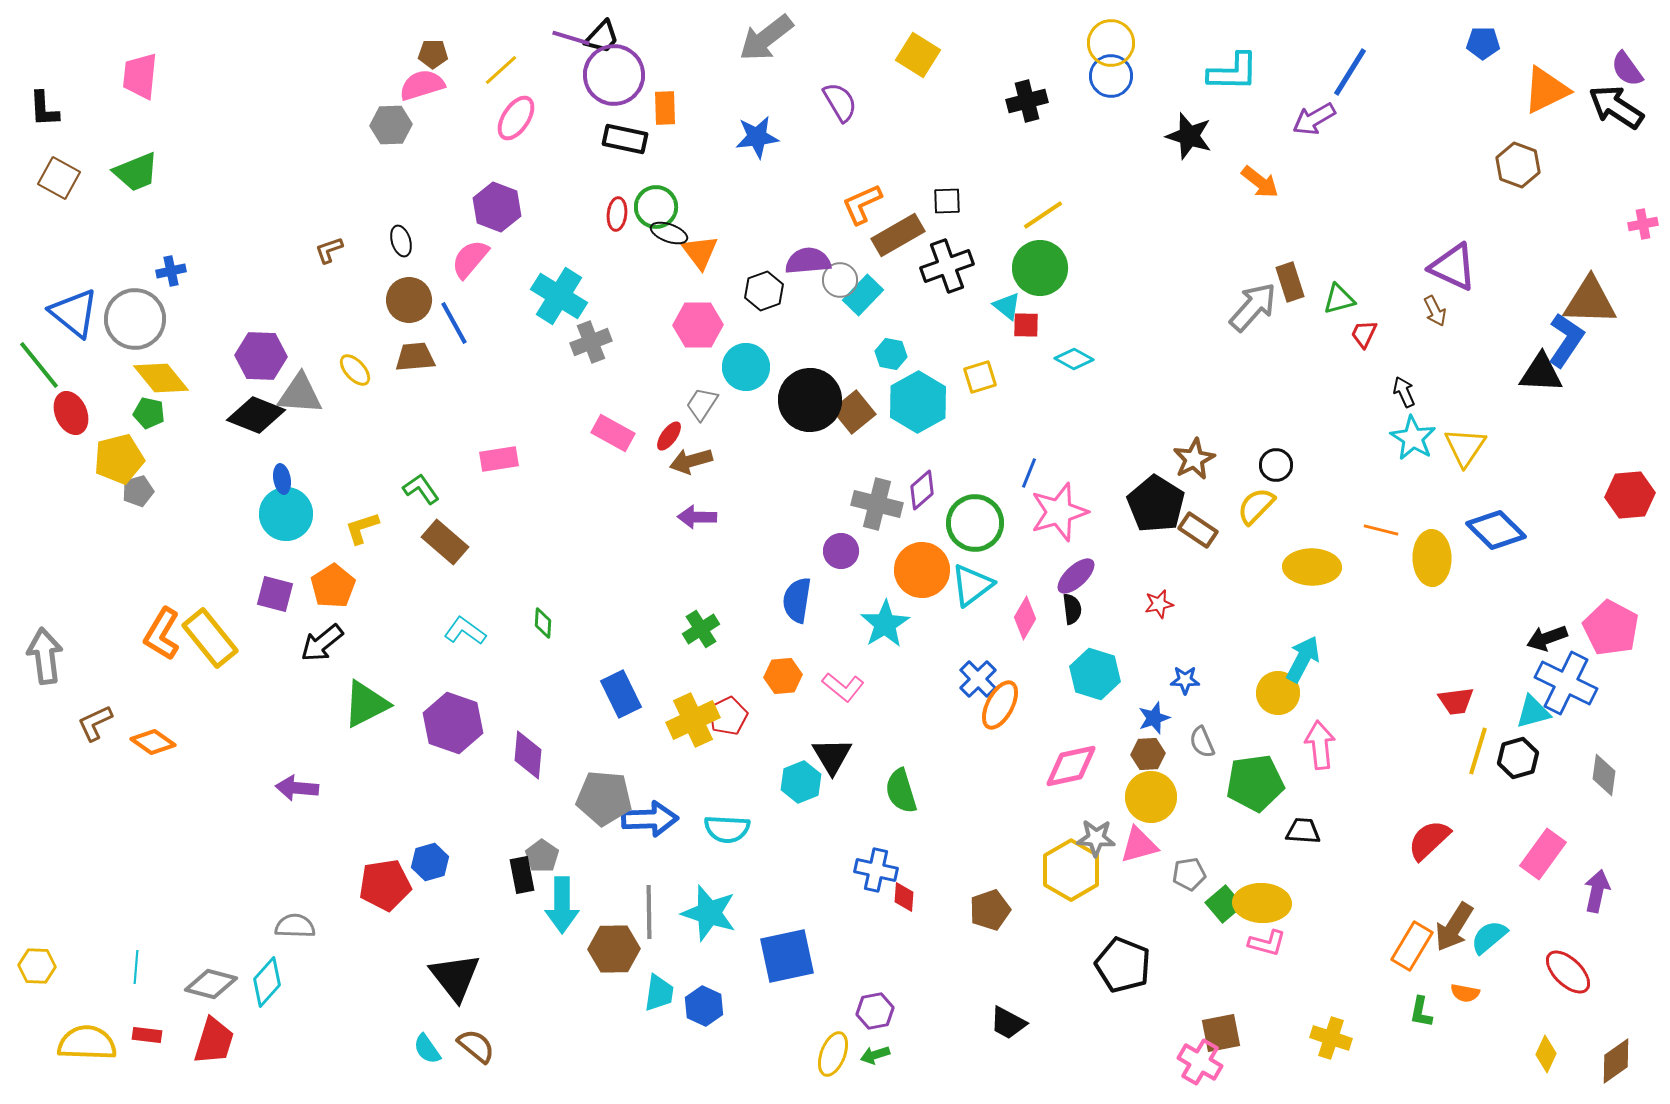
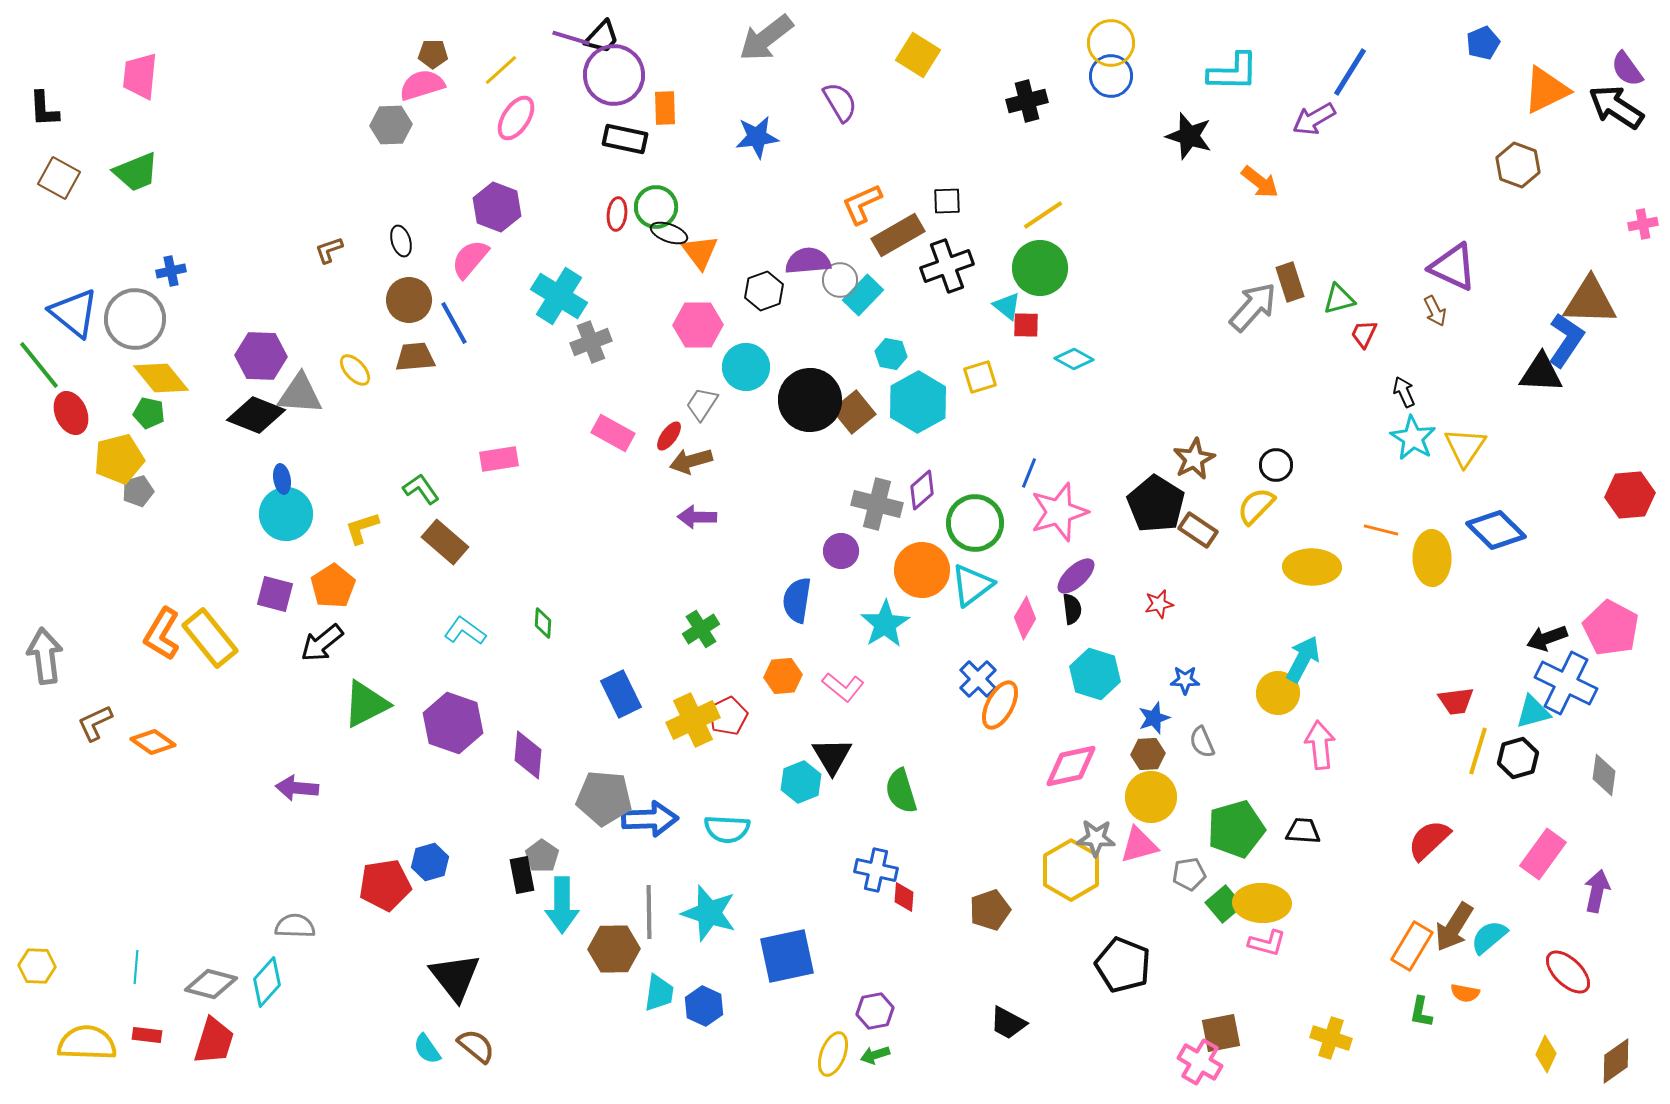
blue pentagon at (1483, 43): rotated 24 degrees counterclockwise
green pentagon at (1255, 783): moved 19 px left, 46 px down; rotated 8 degrees counterclockwise
